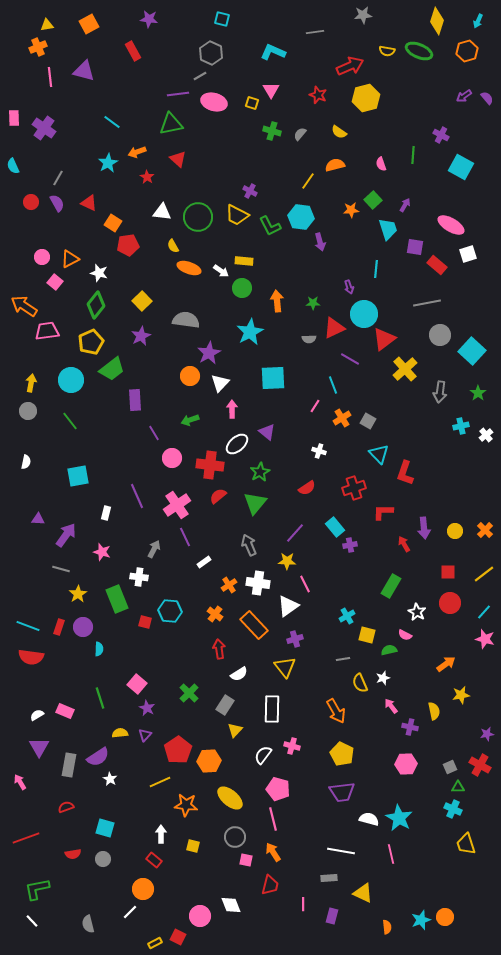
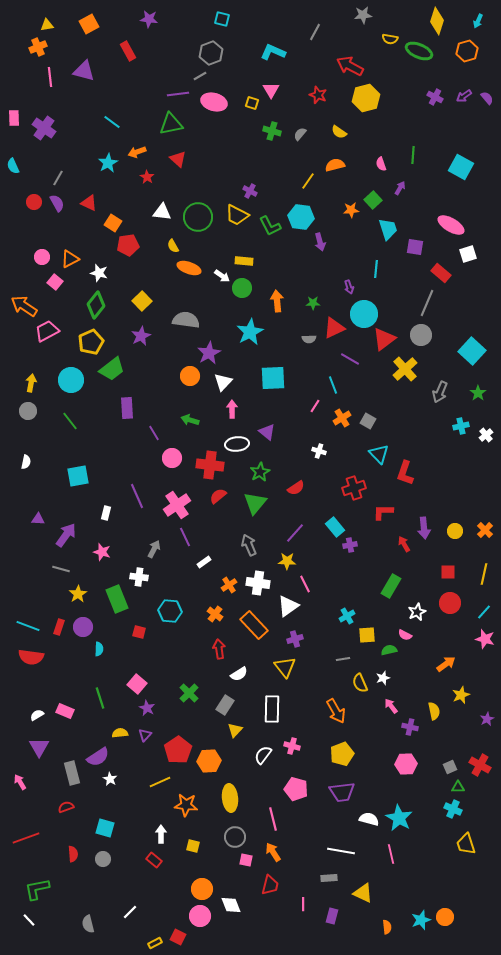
gray line at (315, 32): rotated 54 degrees counterclockwise
red rectangle at (133, 51): moved 5 px left
yellow semicircle at (387, 51): moved 3 px right, 12 px up
gray hexagon at (211, 53): rotated 15 degrees clockwise
red arrow at (350, 66): rotated 128 degrees counterclockwise
purple cross at (441, 135): moved 6 px left, 38 px up
red circle at (31, 202): moved 3 px right
purple arrow at (405, 205): moved 5 px left, 17 px up
red rectangle at (437, 265): moved 4 px right, 8 px down
white arrow at (221, 271): moved 1 px right, 5 px down
gray line at (427, 303): rotated 56 degrees counterclockwise
pink trapezoid at (47, 331): rotated 20 degrees counterclockwise
gray circle at (440, 335): moved 19 px left
white triangle at (220, 383): moved 3 px right, 1 px up
gray arrow at (440, 392): rotated 15 degrees clockwise
purple rectangle at (135, 400): moved 8 px left, 8 px down
green arrow at (190, 420): rotated 36 degrees clockwise
white ellipse at (237, 444): rotated 35 degrees clockwise
red semicircle at (307, 488): moved 11 px left
yellow line at (484, 574): rotated 40 degrees counterclockwise
white star at (417, 612): rotated 18 degrees clockwise
red square at (145, 622): moved 6 px left, 10 px down
yellow square at (367, 635): rotated 18 degrees counterclockwise
yellow star at (461, 695): rotated 12 degrees counterclockwise
purple star at (487, 734): moved 15 px up; rotated 16 degrees counterclockwise
yellow pentagon at (342, 754): rotated 25 degrees clockwise
gray rectangle at (69, 765): moved 3 px right, 8 px down; rotated 25 degrees counterclockwise
pink pentagon at (278, 789): moved 18 px right
yellow ellipse at (230, 798): rotated 44 degrees clockwise
red semicircle at (73, 854): rotated 84 degrees counterclockwise
orange circle at (143, 889): moved 59 px right
white line at (32, 921): moved 3 px left, 1 px up
